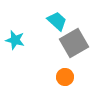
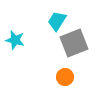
cyan trapezoid: rotated 100 degrees counterclockwise
gray square: rotated 8 degrees clockwise
